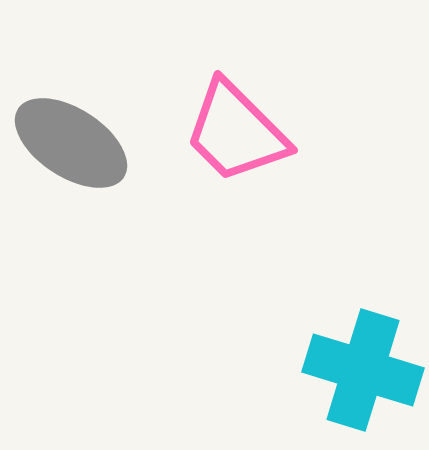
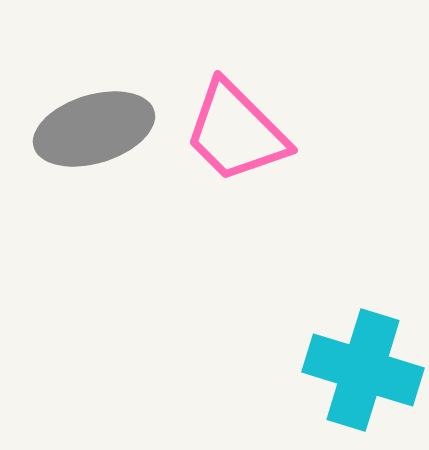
gray ellipse: moved 23 px right, 14 px up; rotated 50 degrees counterclockwise
